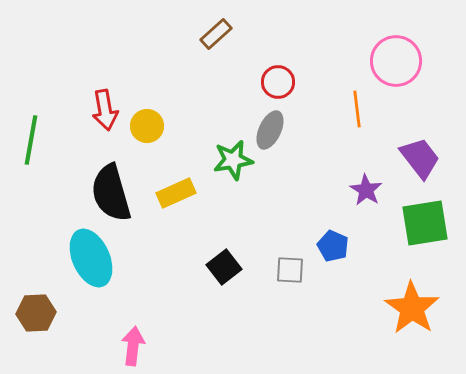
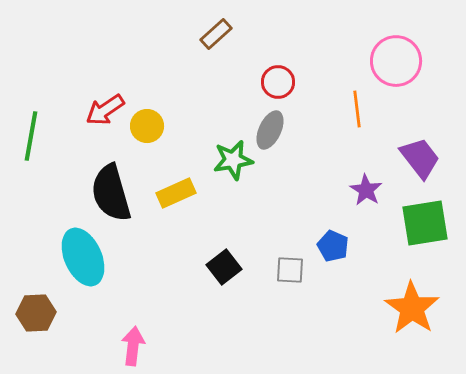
red arrow: rotated 66 degrees clockwise
green line: moved 4 px up
cyan ellipse: moved 8 px left, 1 px up
